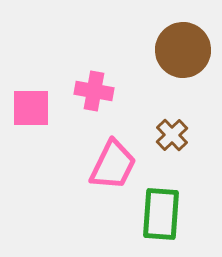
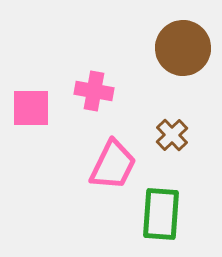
brown circle: moved 2 px up
